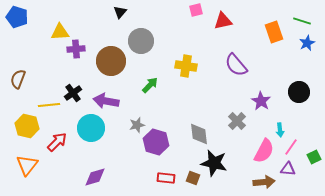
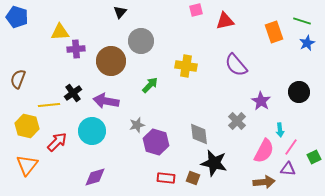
red triangle: moved 2 px right
cyan circle: moved 1 px right, 3 px down
